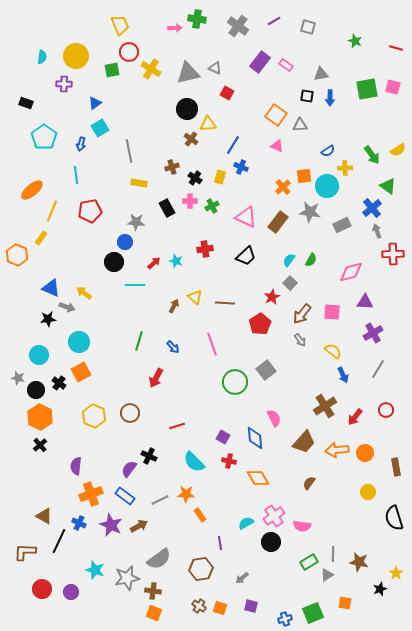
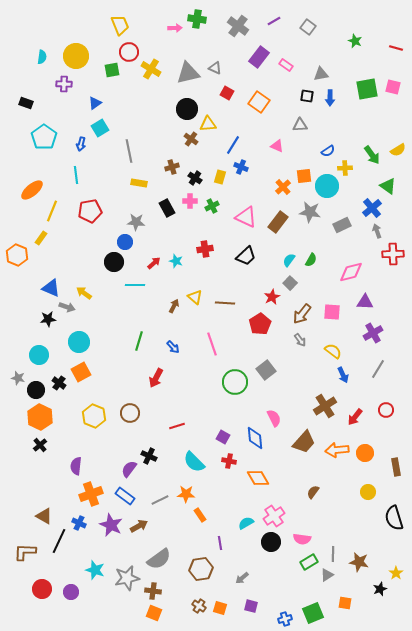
gray square at (308, 27): rotated 21 degrees clockwise
purple rectangle at (260, 62): moved 1 px left, 5 px up
orange square at (276, 115): moved 17 px left, 13 px up
brown semicircle at (309, 483): moved 4 px right, 9 px down
pink semicircle at (302, 526): moved 13 px down
